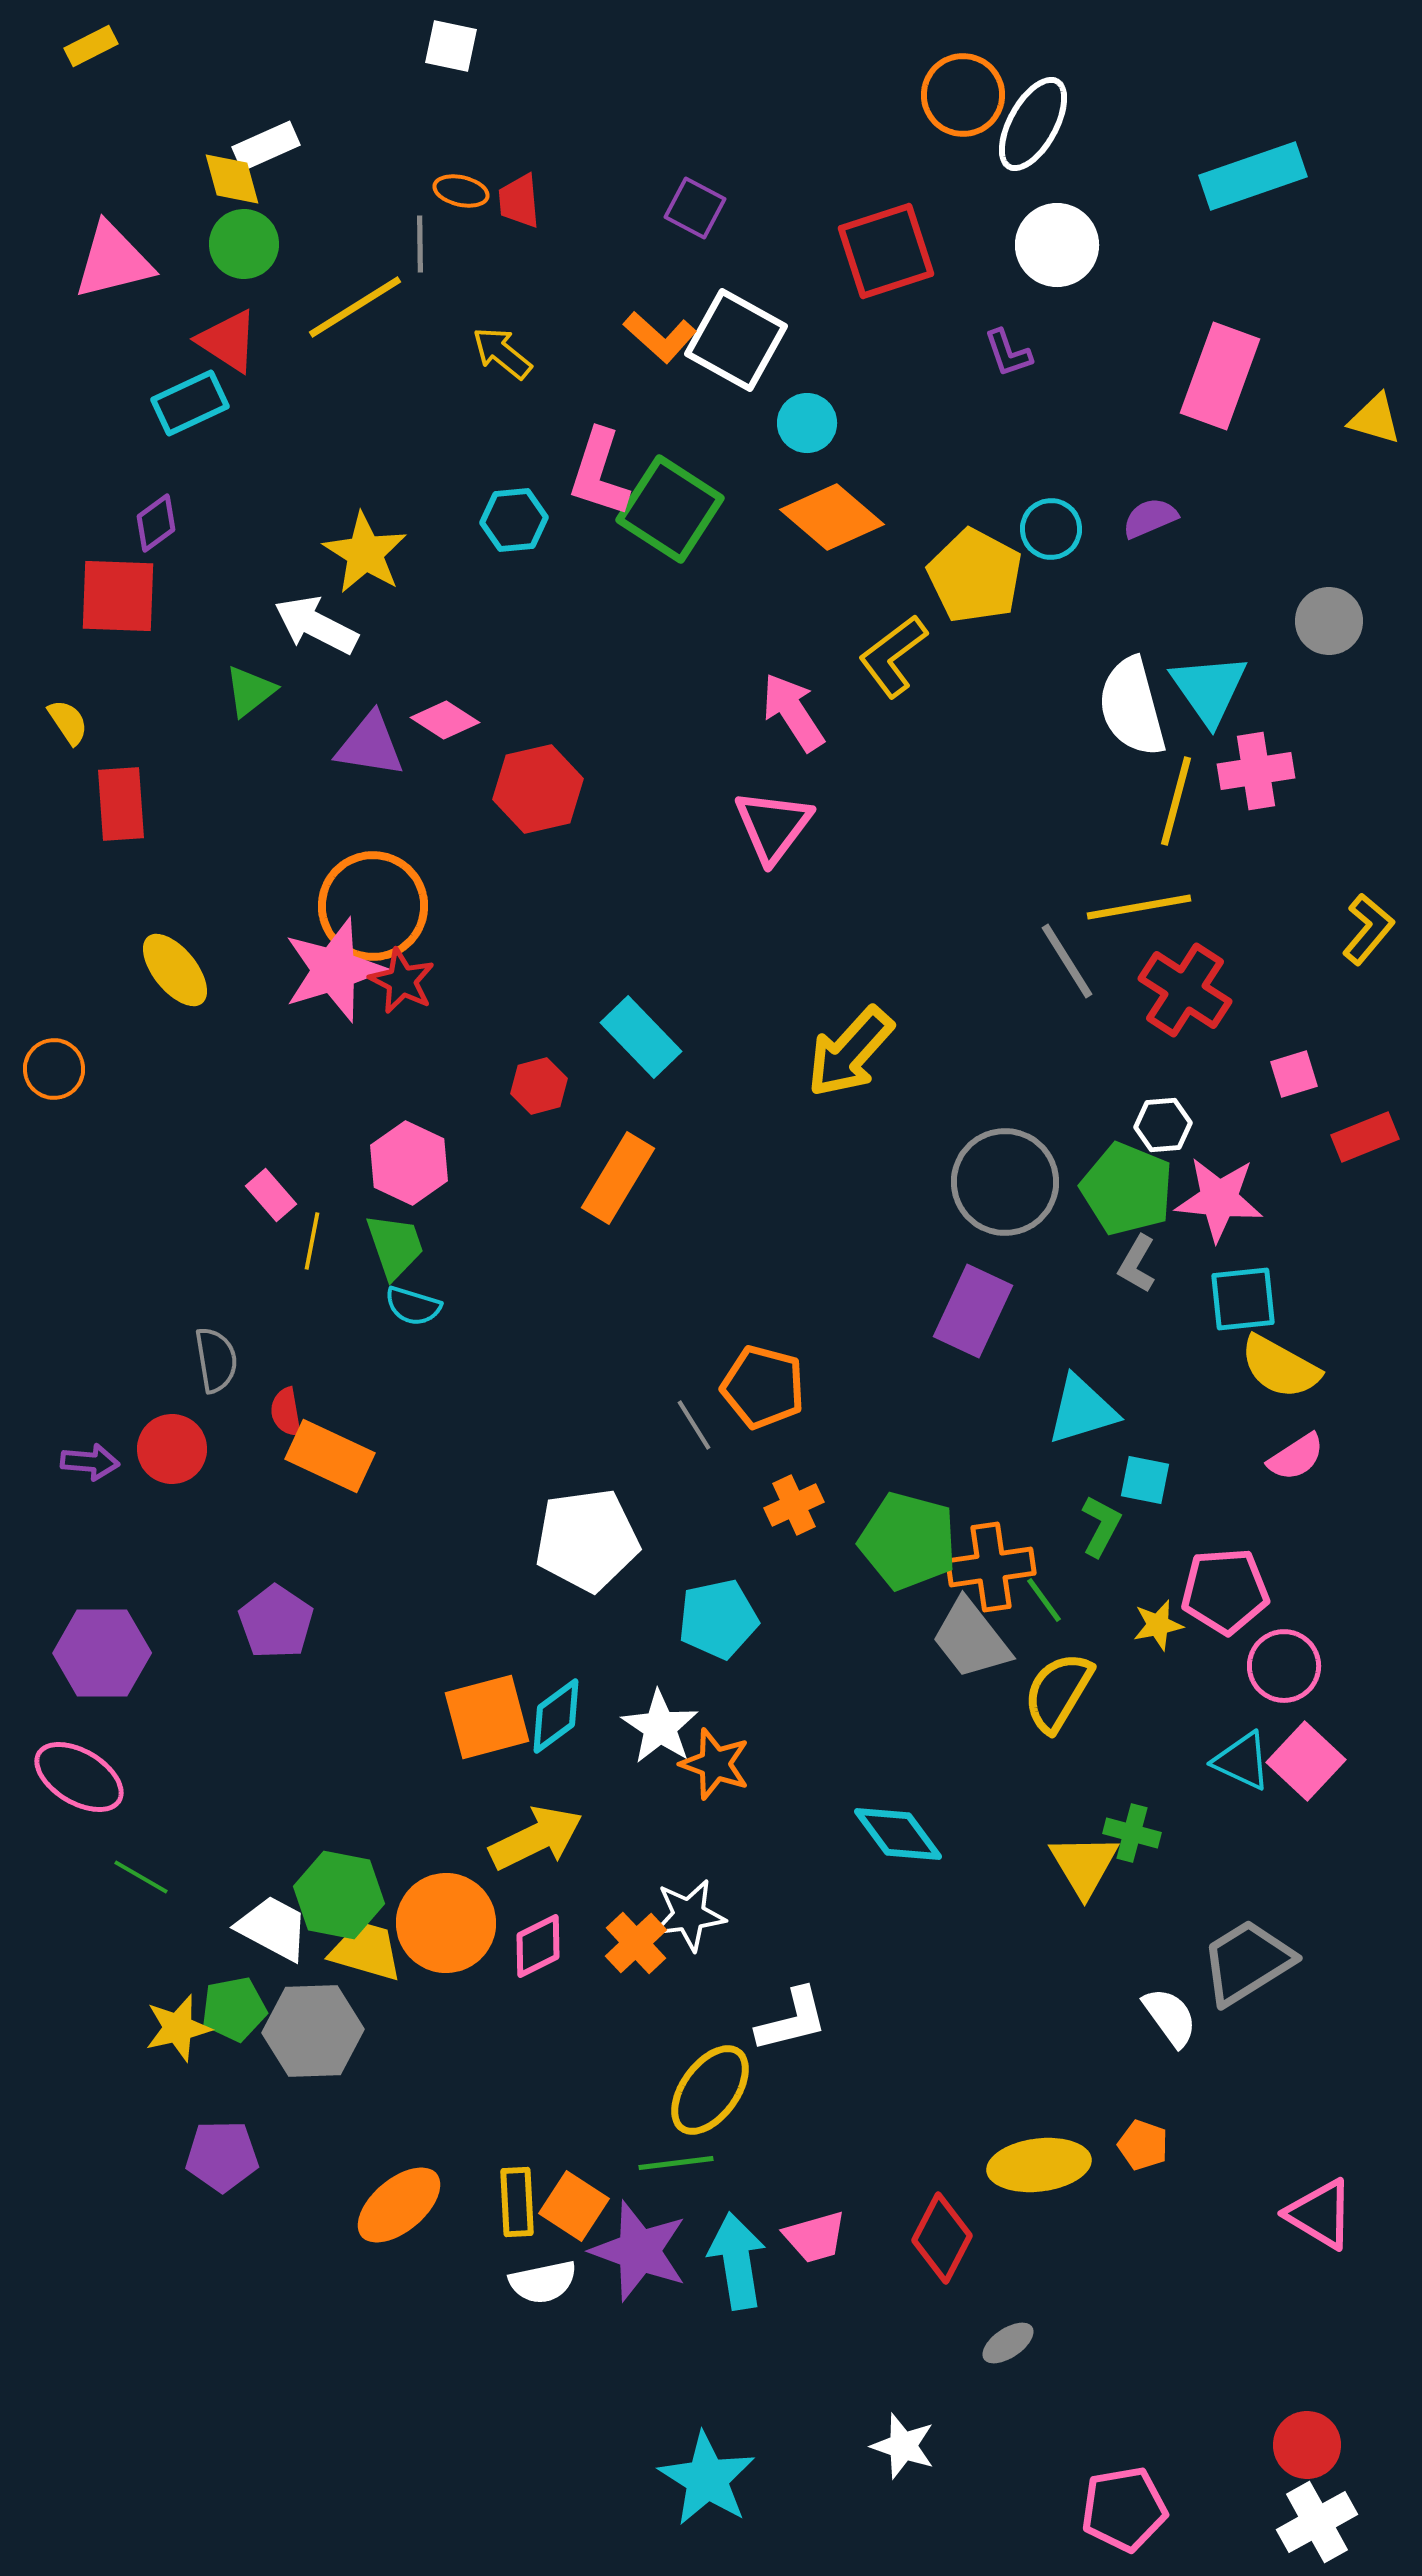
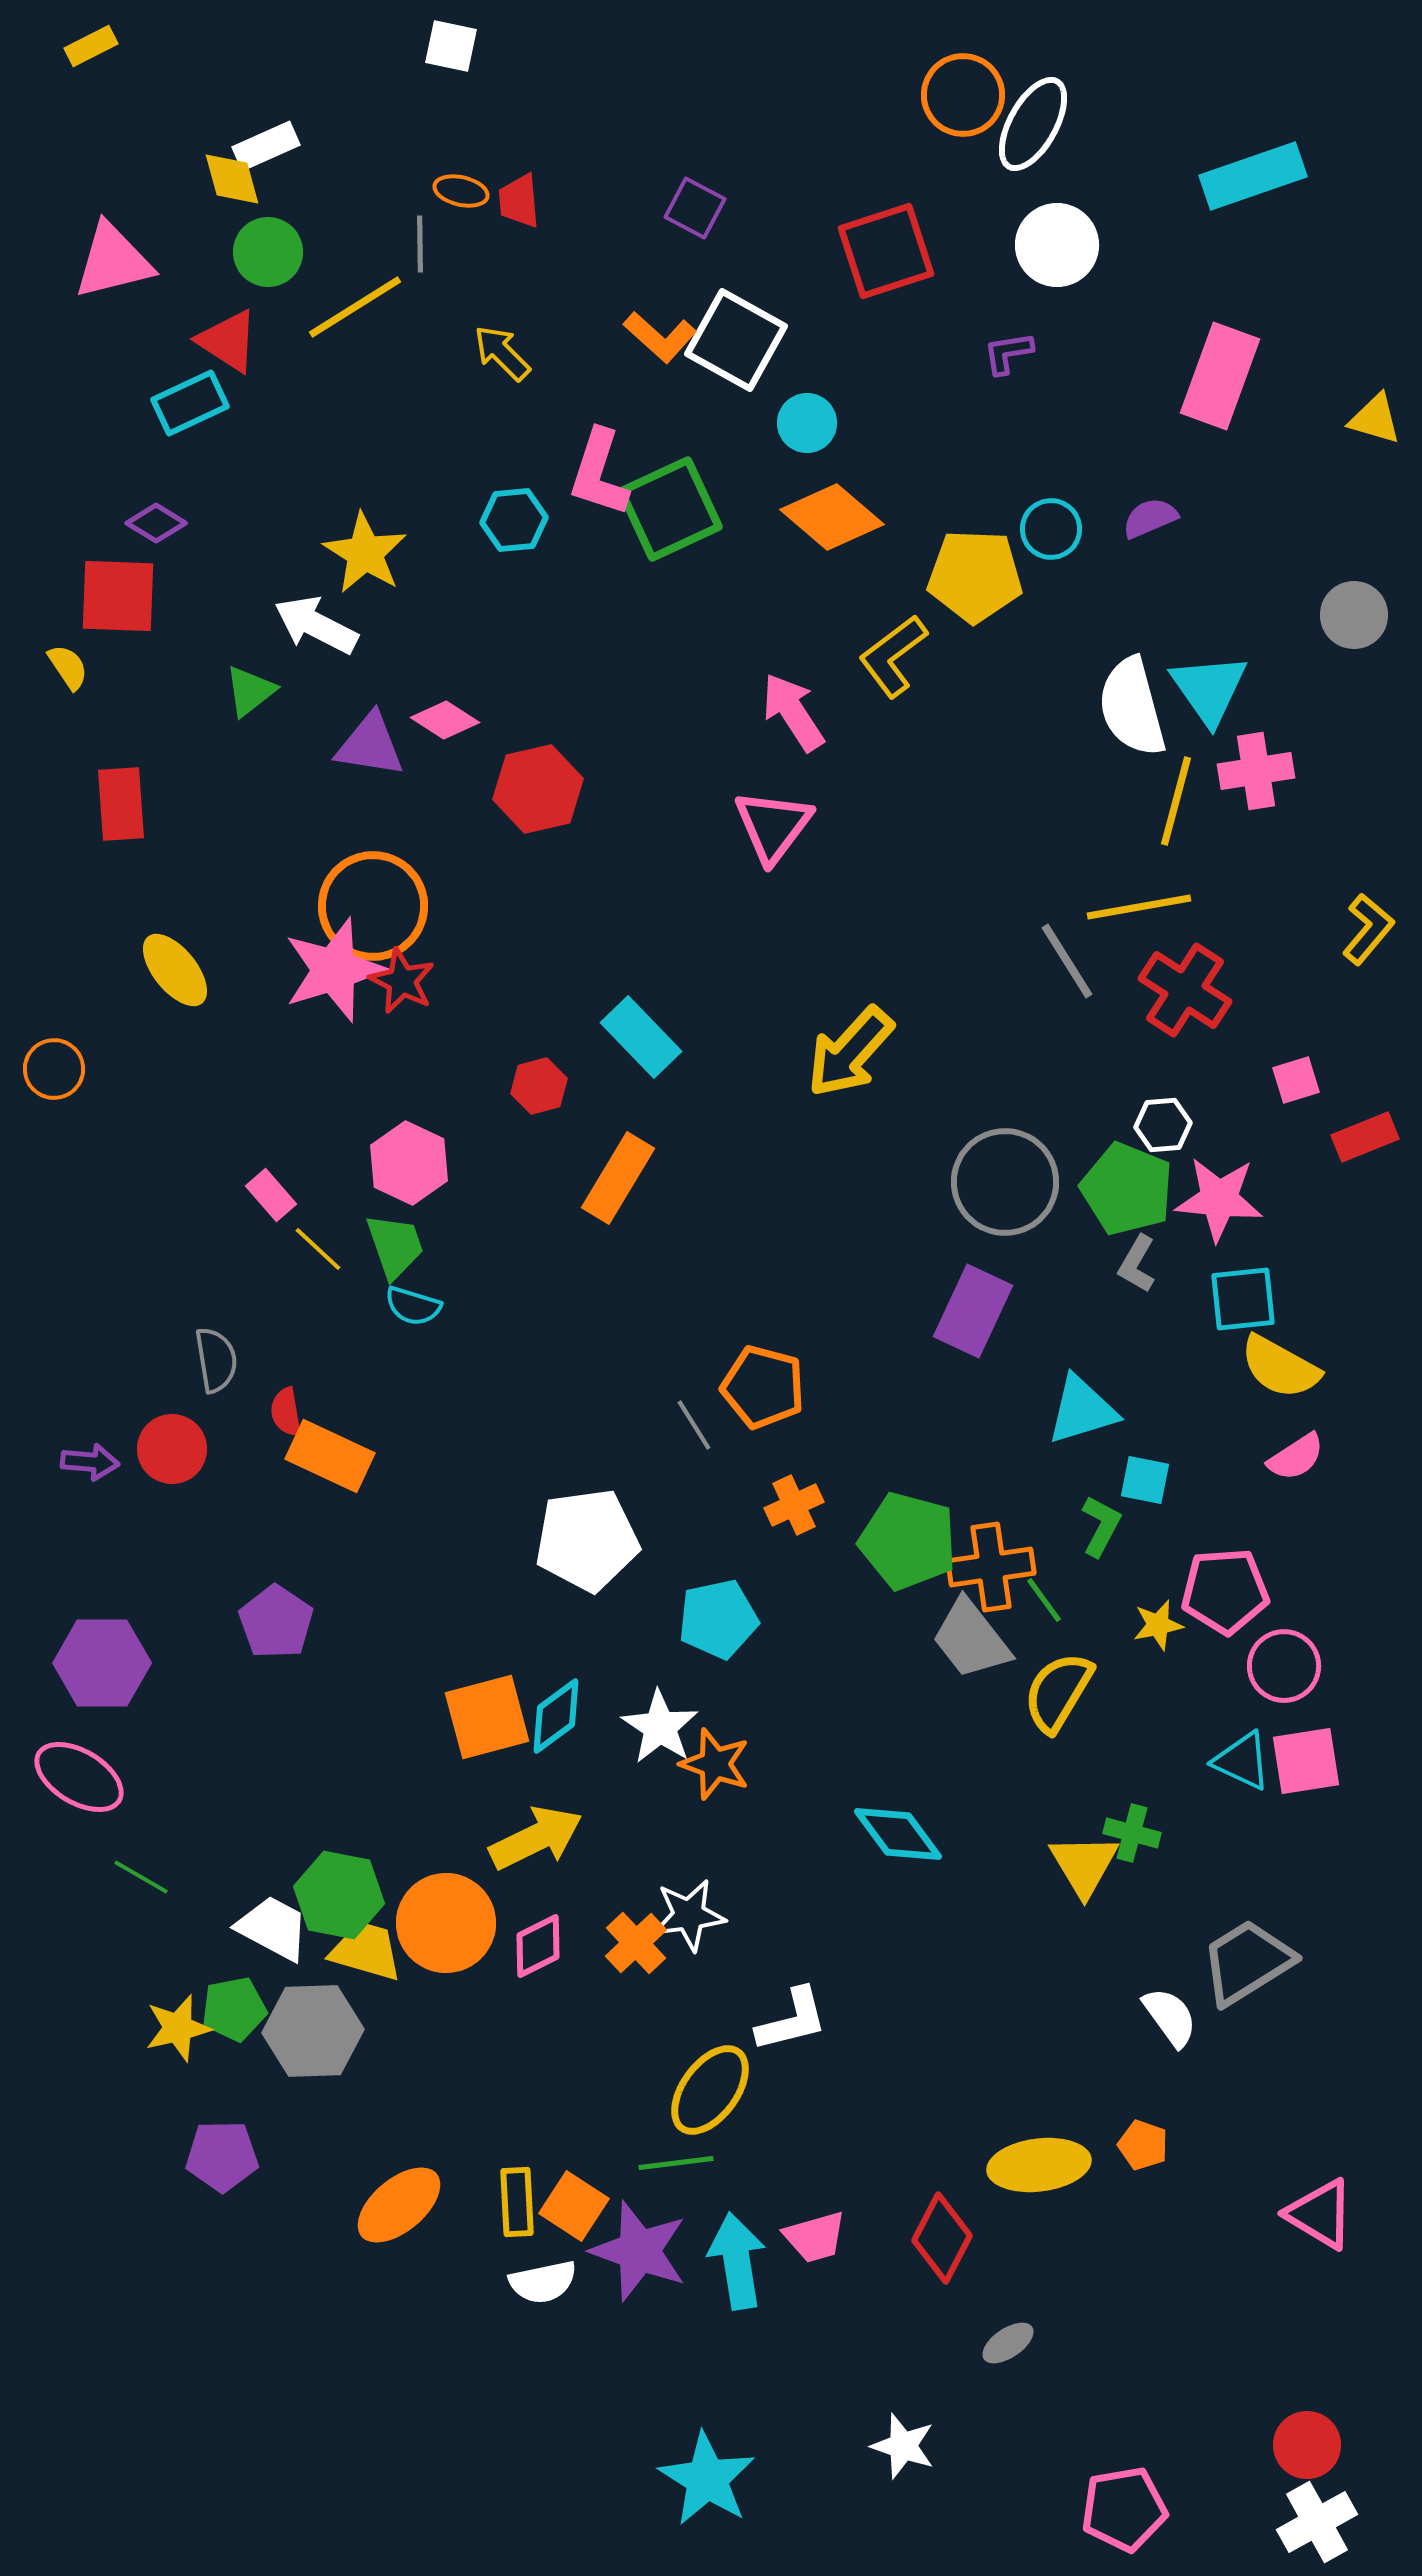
green circle at (244, 244): moved 24 px right, 8 px down
yellow arrow at (502, 353): rotated 6 degrees clockwise
purple L-shape at (1008, 353): rotated 100 degrees clockwise
green square at (670, 509): rotated 32 degrees clockwise
purple diamond at (156, 523): rotated 68 degrees clockwise
yellow pentagon at (975, 576): rotated 26 degrees counterclockwise
gray circle at (1329, 621): moved 25 px right, 6 px up
yellow semicircle at (68, 722): moved 55 px up
pink square at (1294, 1074): moved 2 px right, 6 px down
yellow line at (312, 1241): moved 6 px right, 8 px down; rotated 58 degrees counterclockwise
purple hexagon at (102, 1653): moved 10 px down
pink square at (1306, 1761): rotated 38 degrees clockwise
